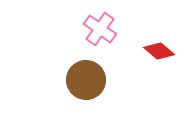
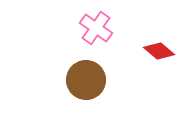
pink cross: moved 4 px left, 1 px up
